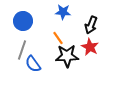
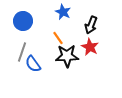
blue star: rotated 21 degrees clockwise
gray line: moved 2 px down
